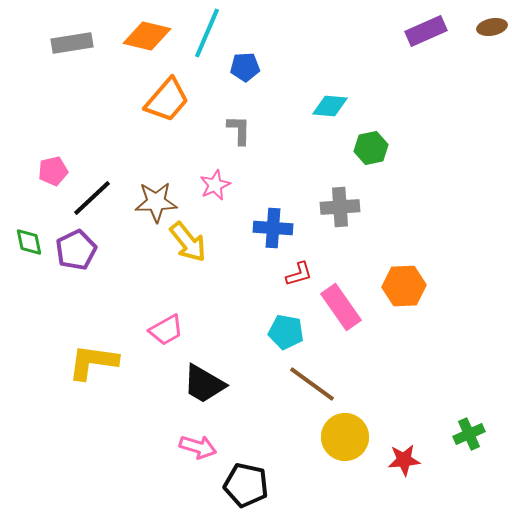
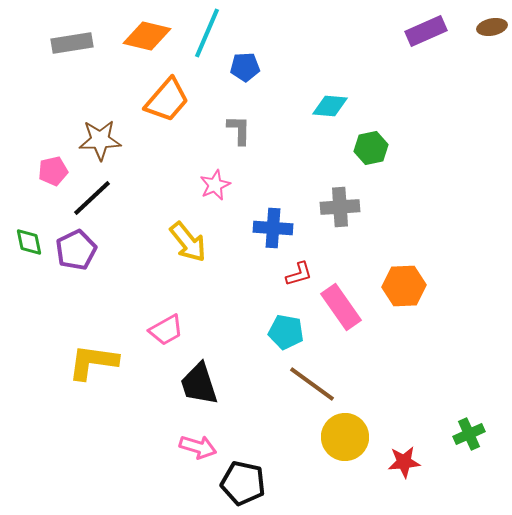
brown star: moved 56 px left, 62 px up
black trapezoid: moved 5 px left; rotated 42 degrees clockwise
red star: moved 2 px down
black pentagon: moved 3 px left, 2 px up
